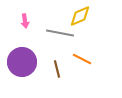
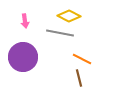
yellow diamond: moved 11 px left; rotated 50 degrees clockwise
purple circle: moved 1 px right, 5 px up
brown line: moved 22 px right, 9 px down
